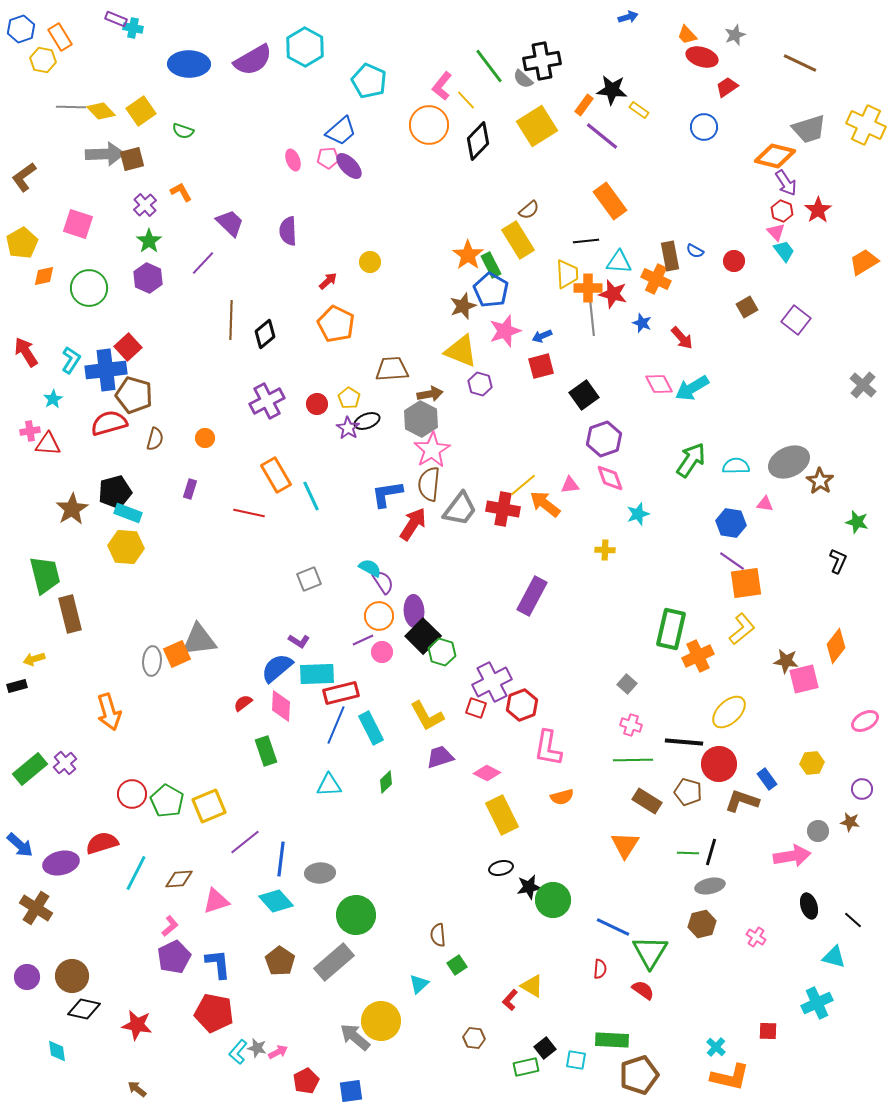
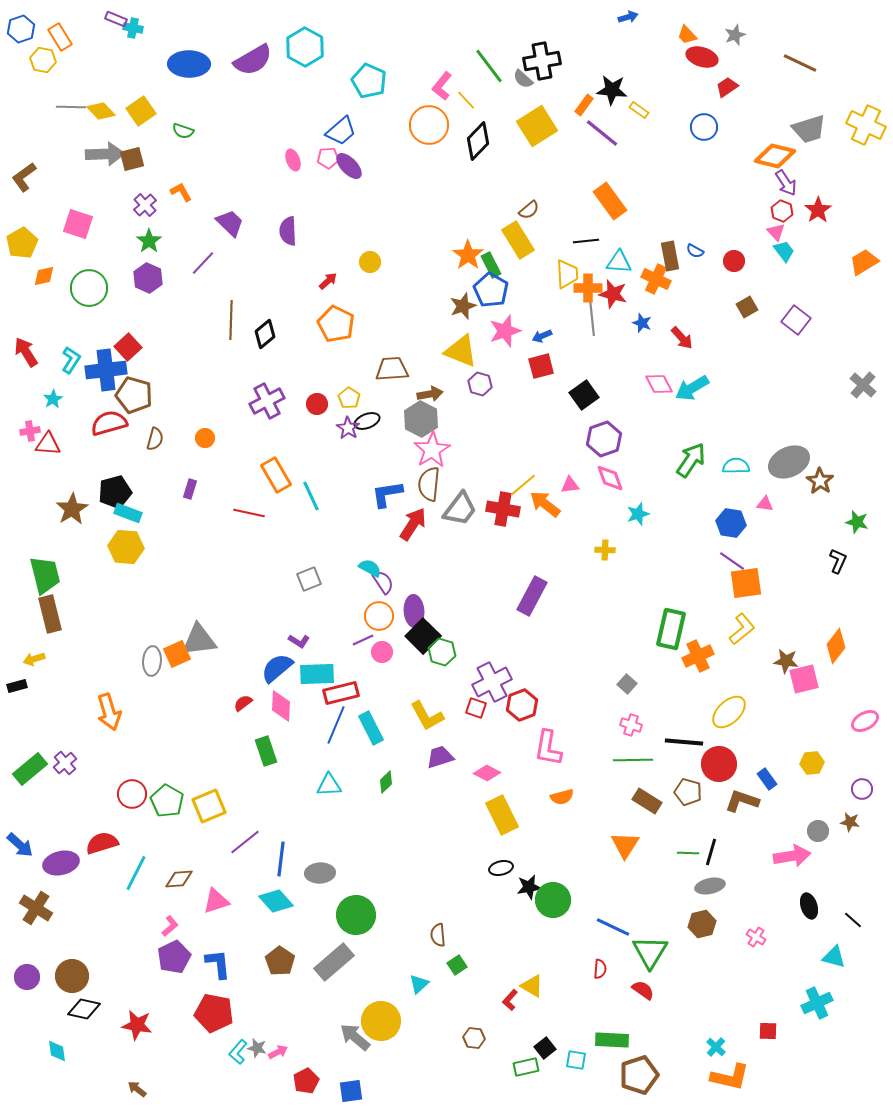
purple line at (602, 136): moved 3 px up
brown rectangle at (70, 614): moved 20 px left
